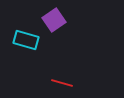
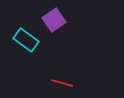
cyan rectangle: rotated 20 degrees clockwise
